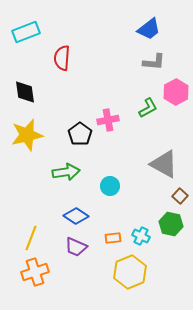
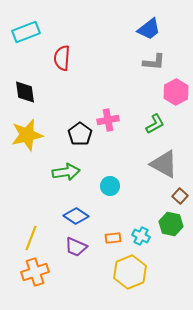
green L-shape: moved 7 px right, 16 px down
